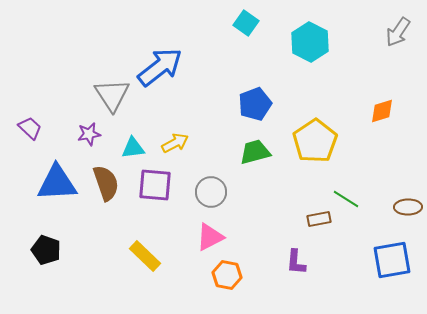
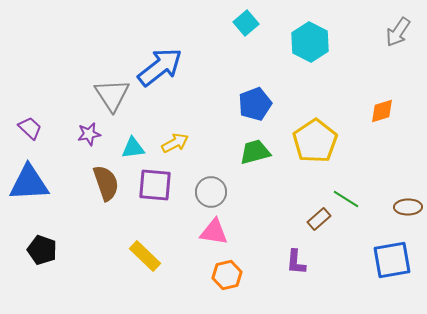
cyan square: rotated 15 degrees clockwise
blue triangle: moved 28 px left
brown rectangle: rotated 30 degrees counterclockwise
pink triangle: moved 4 px right, 5 px up; rotated 36 degrees clockwise
black pentagon: moved 4 px left
orange hexagon: rotated 24 degrees counterclockwise
